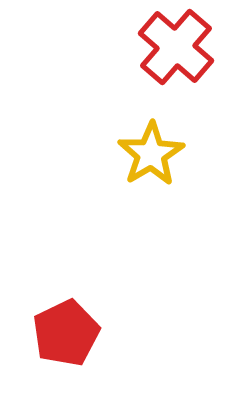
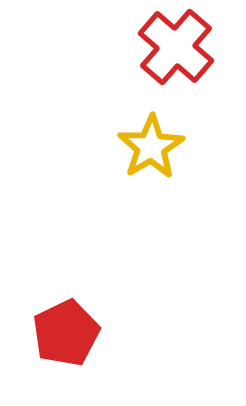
yellow star: moved 7 px up
